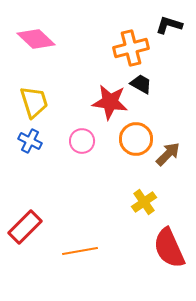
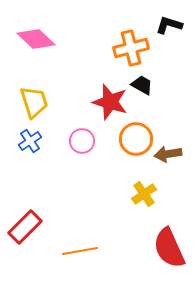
black trapezoid: moved 1 px right, 1 px down
red star: rotated 9 degrees clockwise
blue cross: rotated 30 degrees clockwise
brown arrow: rotated 144 degrees counterclockwise
yellow cross: moved 8 px up
